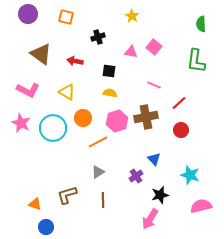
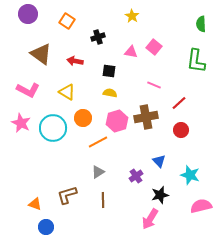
orange square: moved 1 px right, 4 px down; rotated 21 degrees clockwise
blue triangle: moved 5 px right, 2 px down
